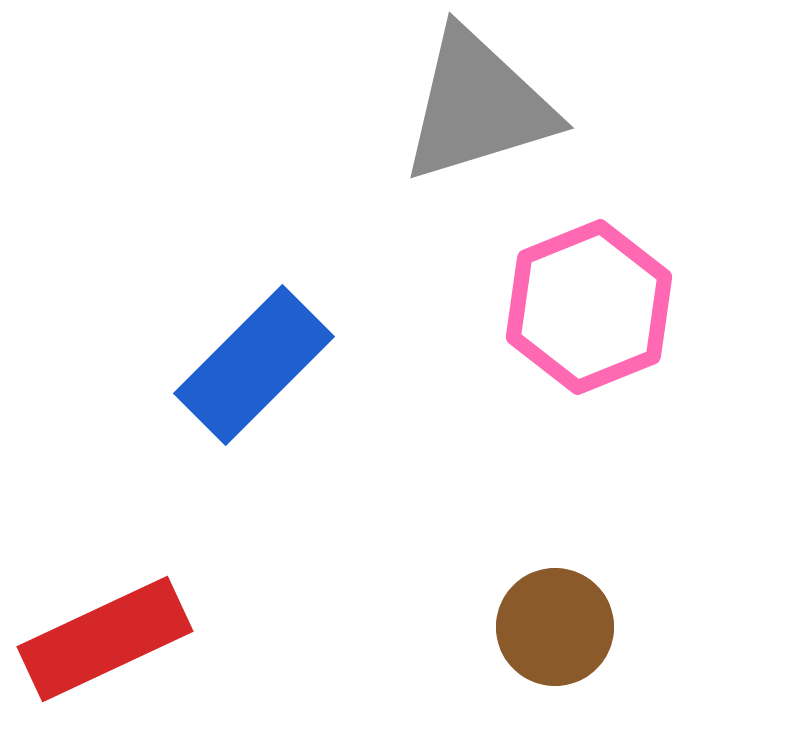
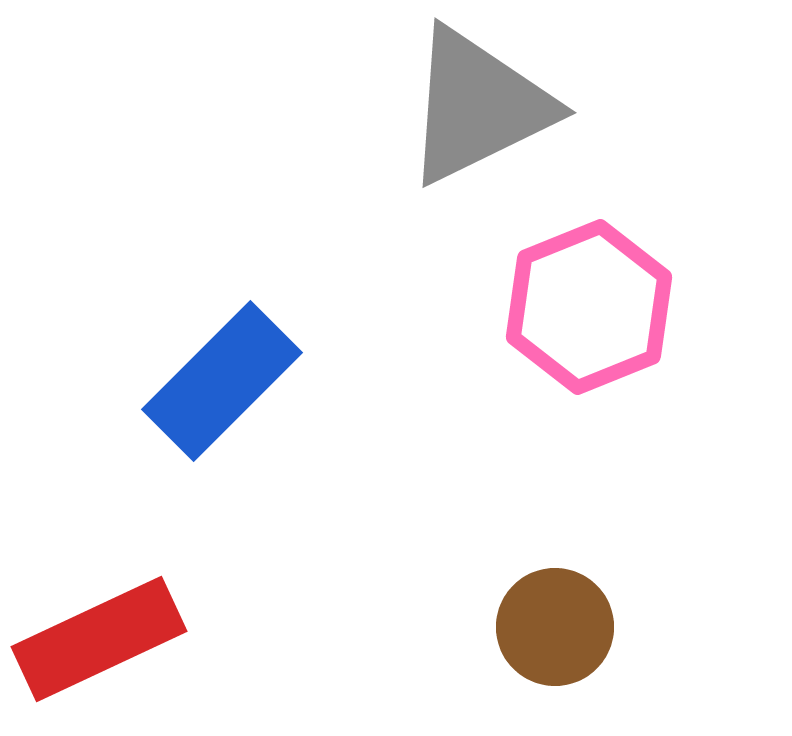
gray triangle: rotated 9 degrees counterclockwise
blue rectangle: moved 32 px left, 16 px down
red rectangle: moved 6 px left
